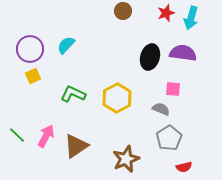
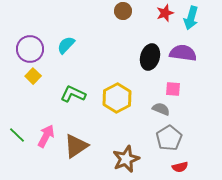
red star: moved 1 px left
yellow square: rotated 21 degrees counterclockwise
red semicircle: moved 4 px left
